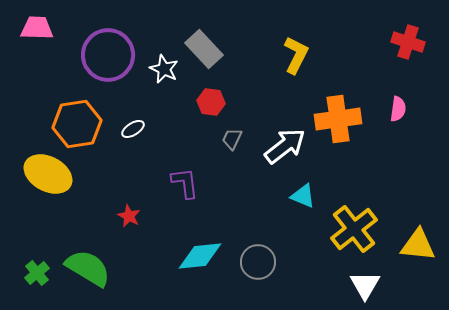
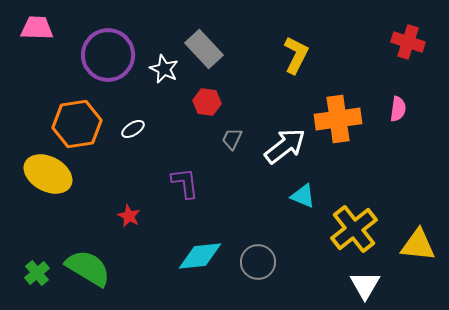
red hexagon: moved 4 px left
